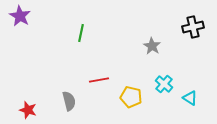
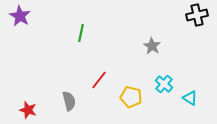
black cross: moved 4 px right, 12 px up
red line: rotated 42 degrees counterclockwise
